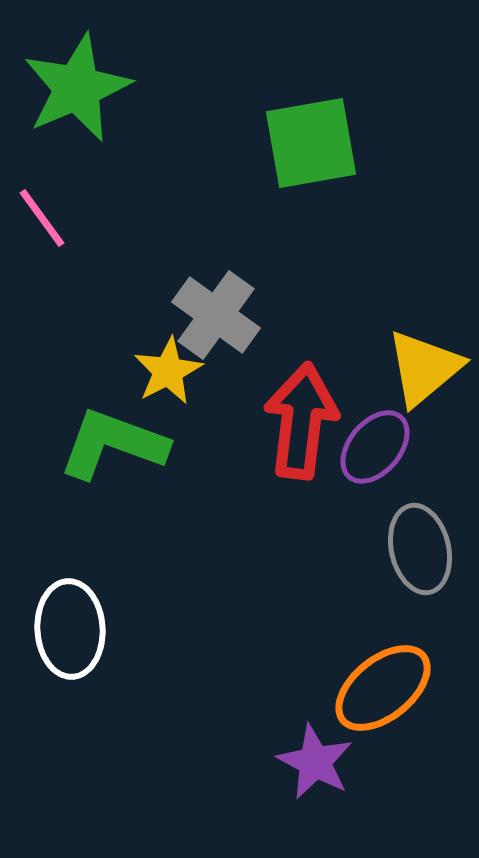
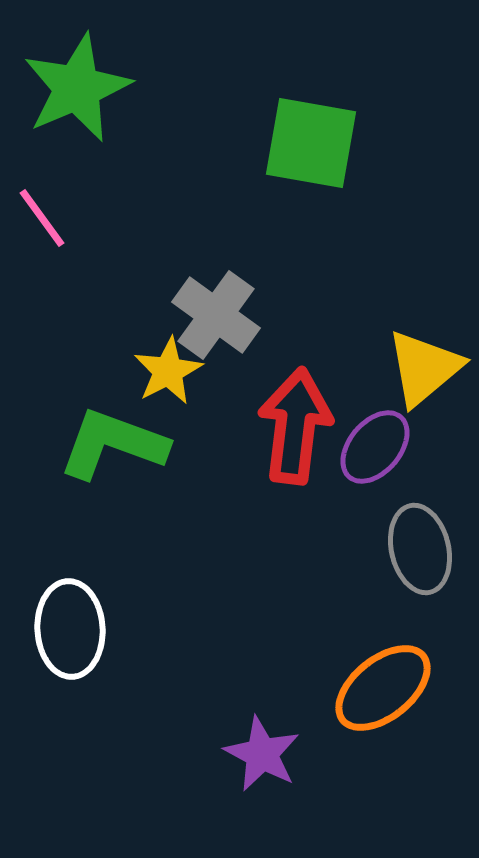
green square: rotated 20 degrees clockwise
red arrow: moved 6 px left, 5 px down
purple star: moved 53 px left, 8 px up
